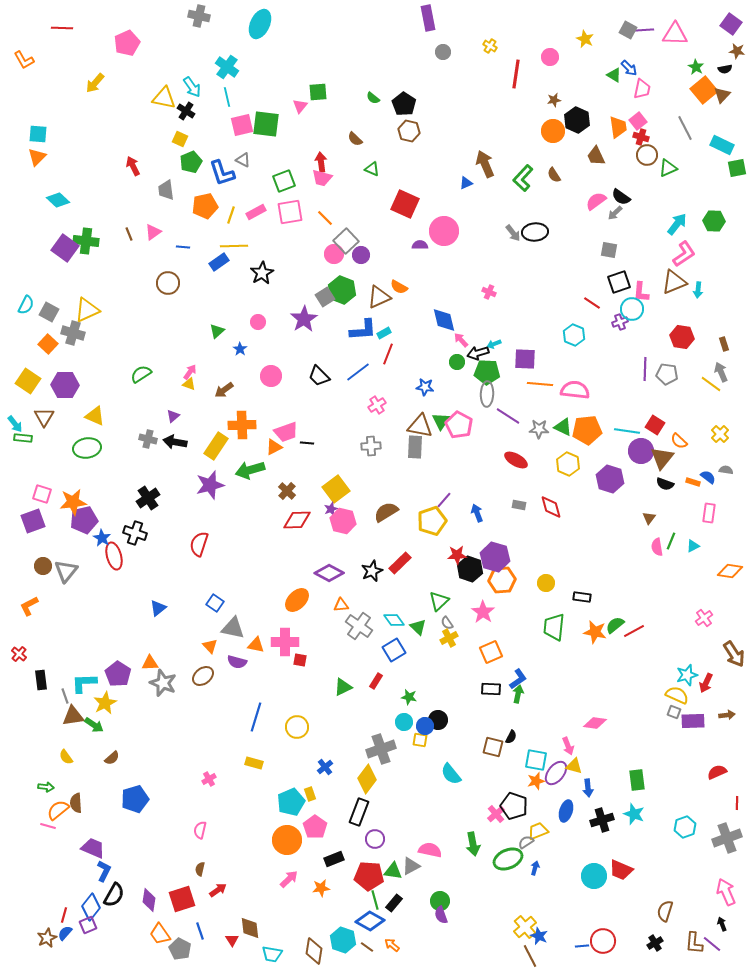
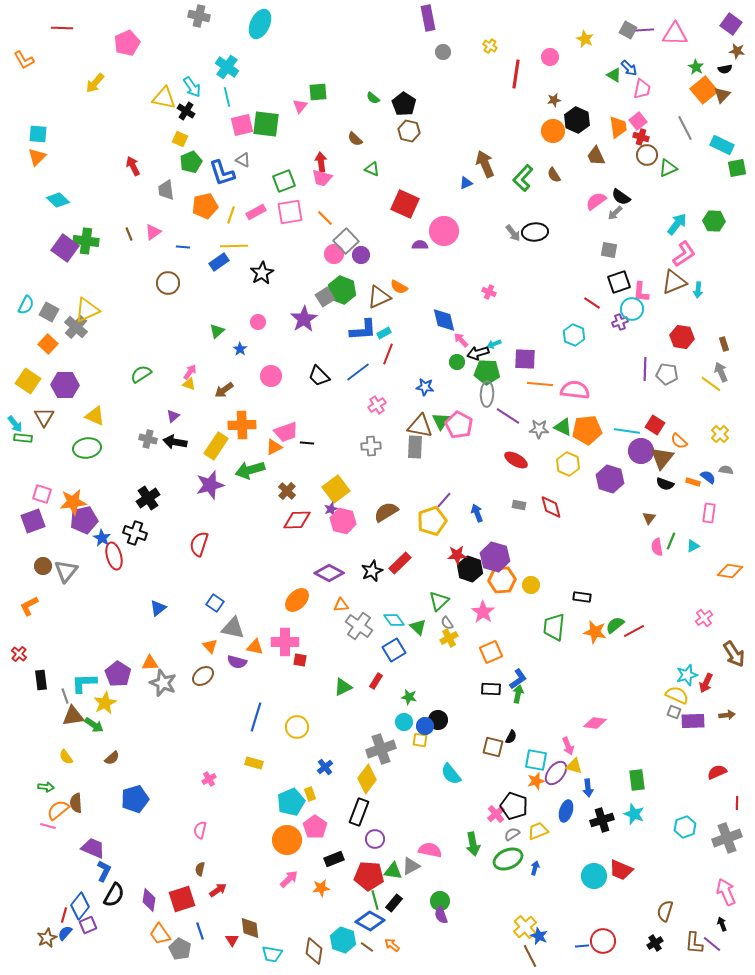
gray cross at (73, 333): moved 3 px right, 6 px up; rotated 25 degrees clockwise
yellow circle at (546, 583): moved 15 px left, 2 px down
orange triangle at (256, 645): moved 1 px left, 2 px down
gray semicircle at (526, 842): moved 14 px left, 8 px up
blue diamond at (91, 907): moved 11 px left, 1 px up
